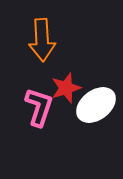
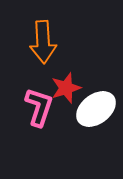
orange arrow: moved 1 px right, 2 px down
white ellipse: moved 4 px down
